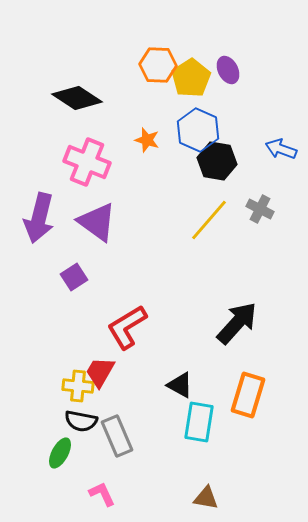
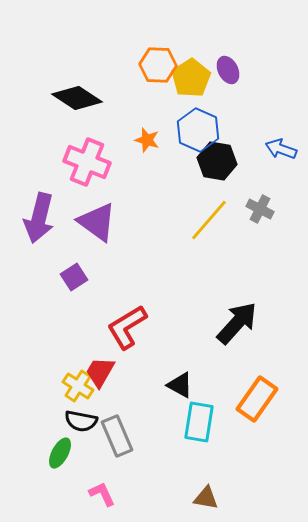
yellow cross: rotated 28 degrees clockwise
orange rectangle: moved 9 px right, 4 px down; rotated 18 degrees clockwise
